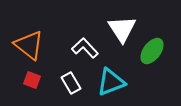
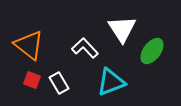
white rectangle: moved 12 px left
